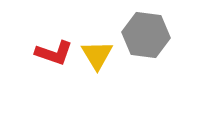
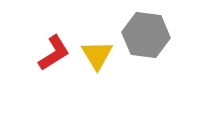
red L-shape: rotated 51 degrees counterclockwise
